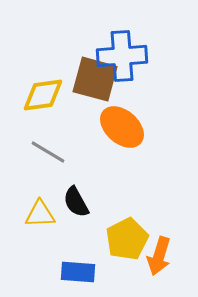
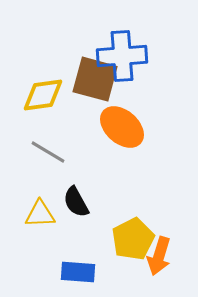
yellow pentagon: moved 6 px right
